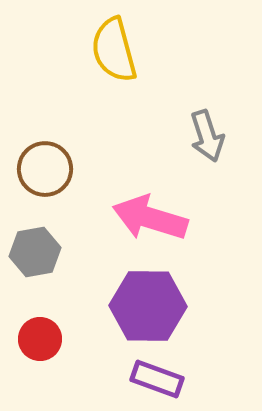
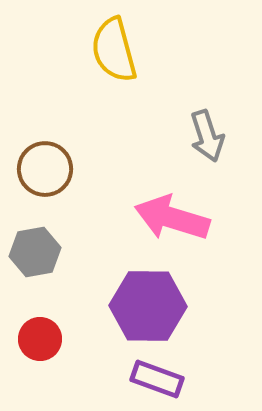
pink arrow: moved 22 px right
